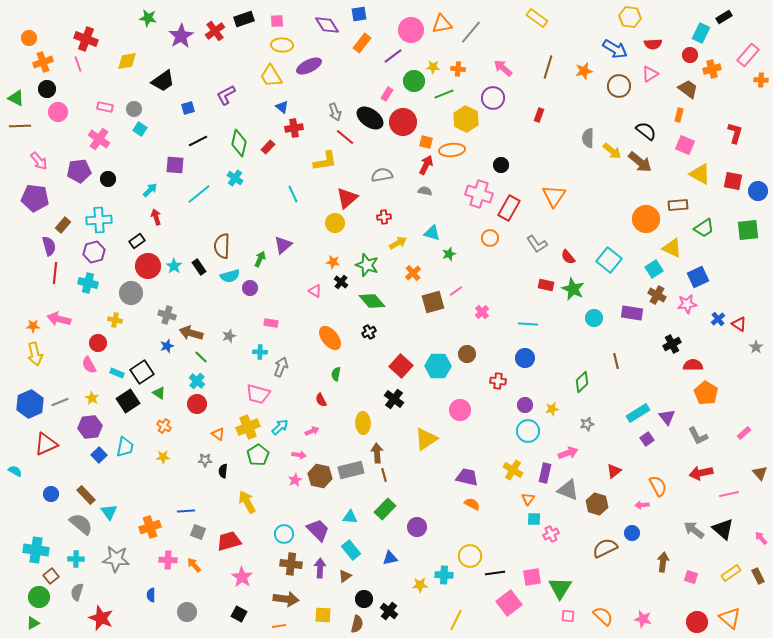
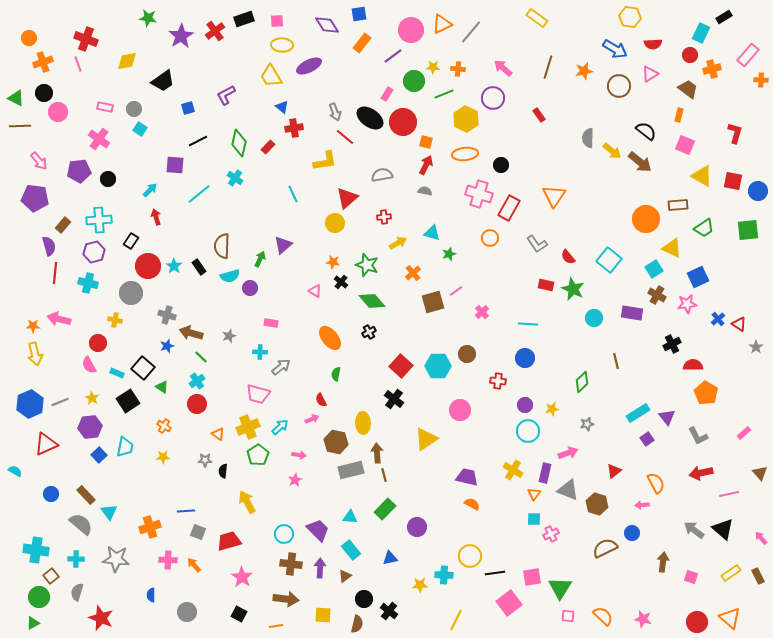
orange triangle at (442, 24): rotated 15 degrees counterclockwise
black circle at (47, 89): moved 3 px left, 4 px down
red rectangle at (539, 115): rotated 56 degrees counterclockwise
orange ellipse at (452, 150): moved 13 px right, 4 px down
yellow triangle at (700, 174): moved 2 px right, 2 px down
black rectangle at (137, 241): moved 6 px left; rotated 21 degrees counterclockwise
gray arrow at (281, 367): rotated 30 degrees clockwise
black square at (142, 372): moved 1 px right, 4 px up; rotated 15 degrees counterclockwise
cyan cross at (197, 381): rotated 14 degrees clockwise
green triangle at (159, 393): moved 3 px right, 6 px up
pink arrow at (312, 431): moved 12 px up
brown hexagon at (320, 476): moved 16 px right, 34 px up
orange semicircle at (658, 486): moved 2 px left, 3 px up
orange triangle at (528, 499): moved 6 px right, 5 px up
orange line at (279, 626): moved 3 px left
